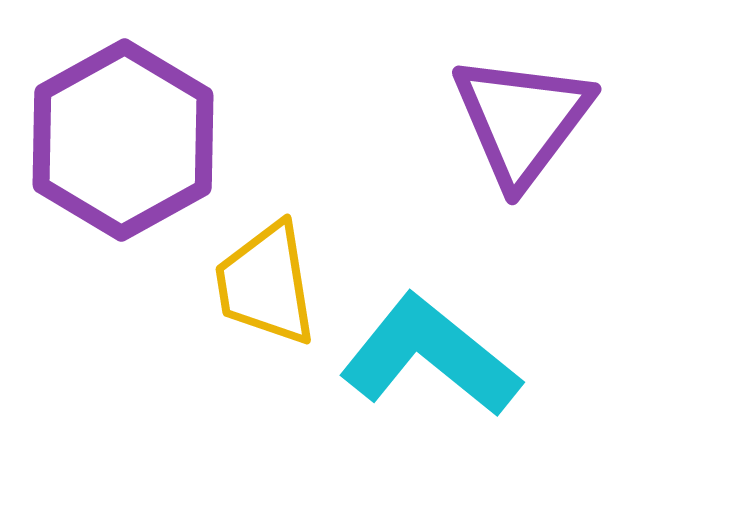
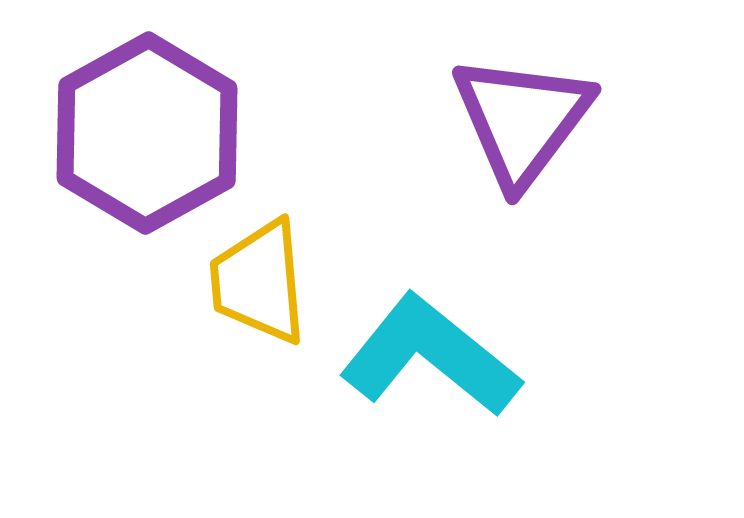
purple hexagon: moved 24 px right, 7 px up
yellow trapezoid: moved 7 px left, 2 px up; rotated 4 degrees clockwise
